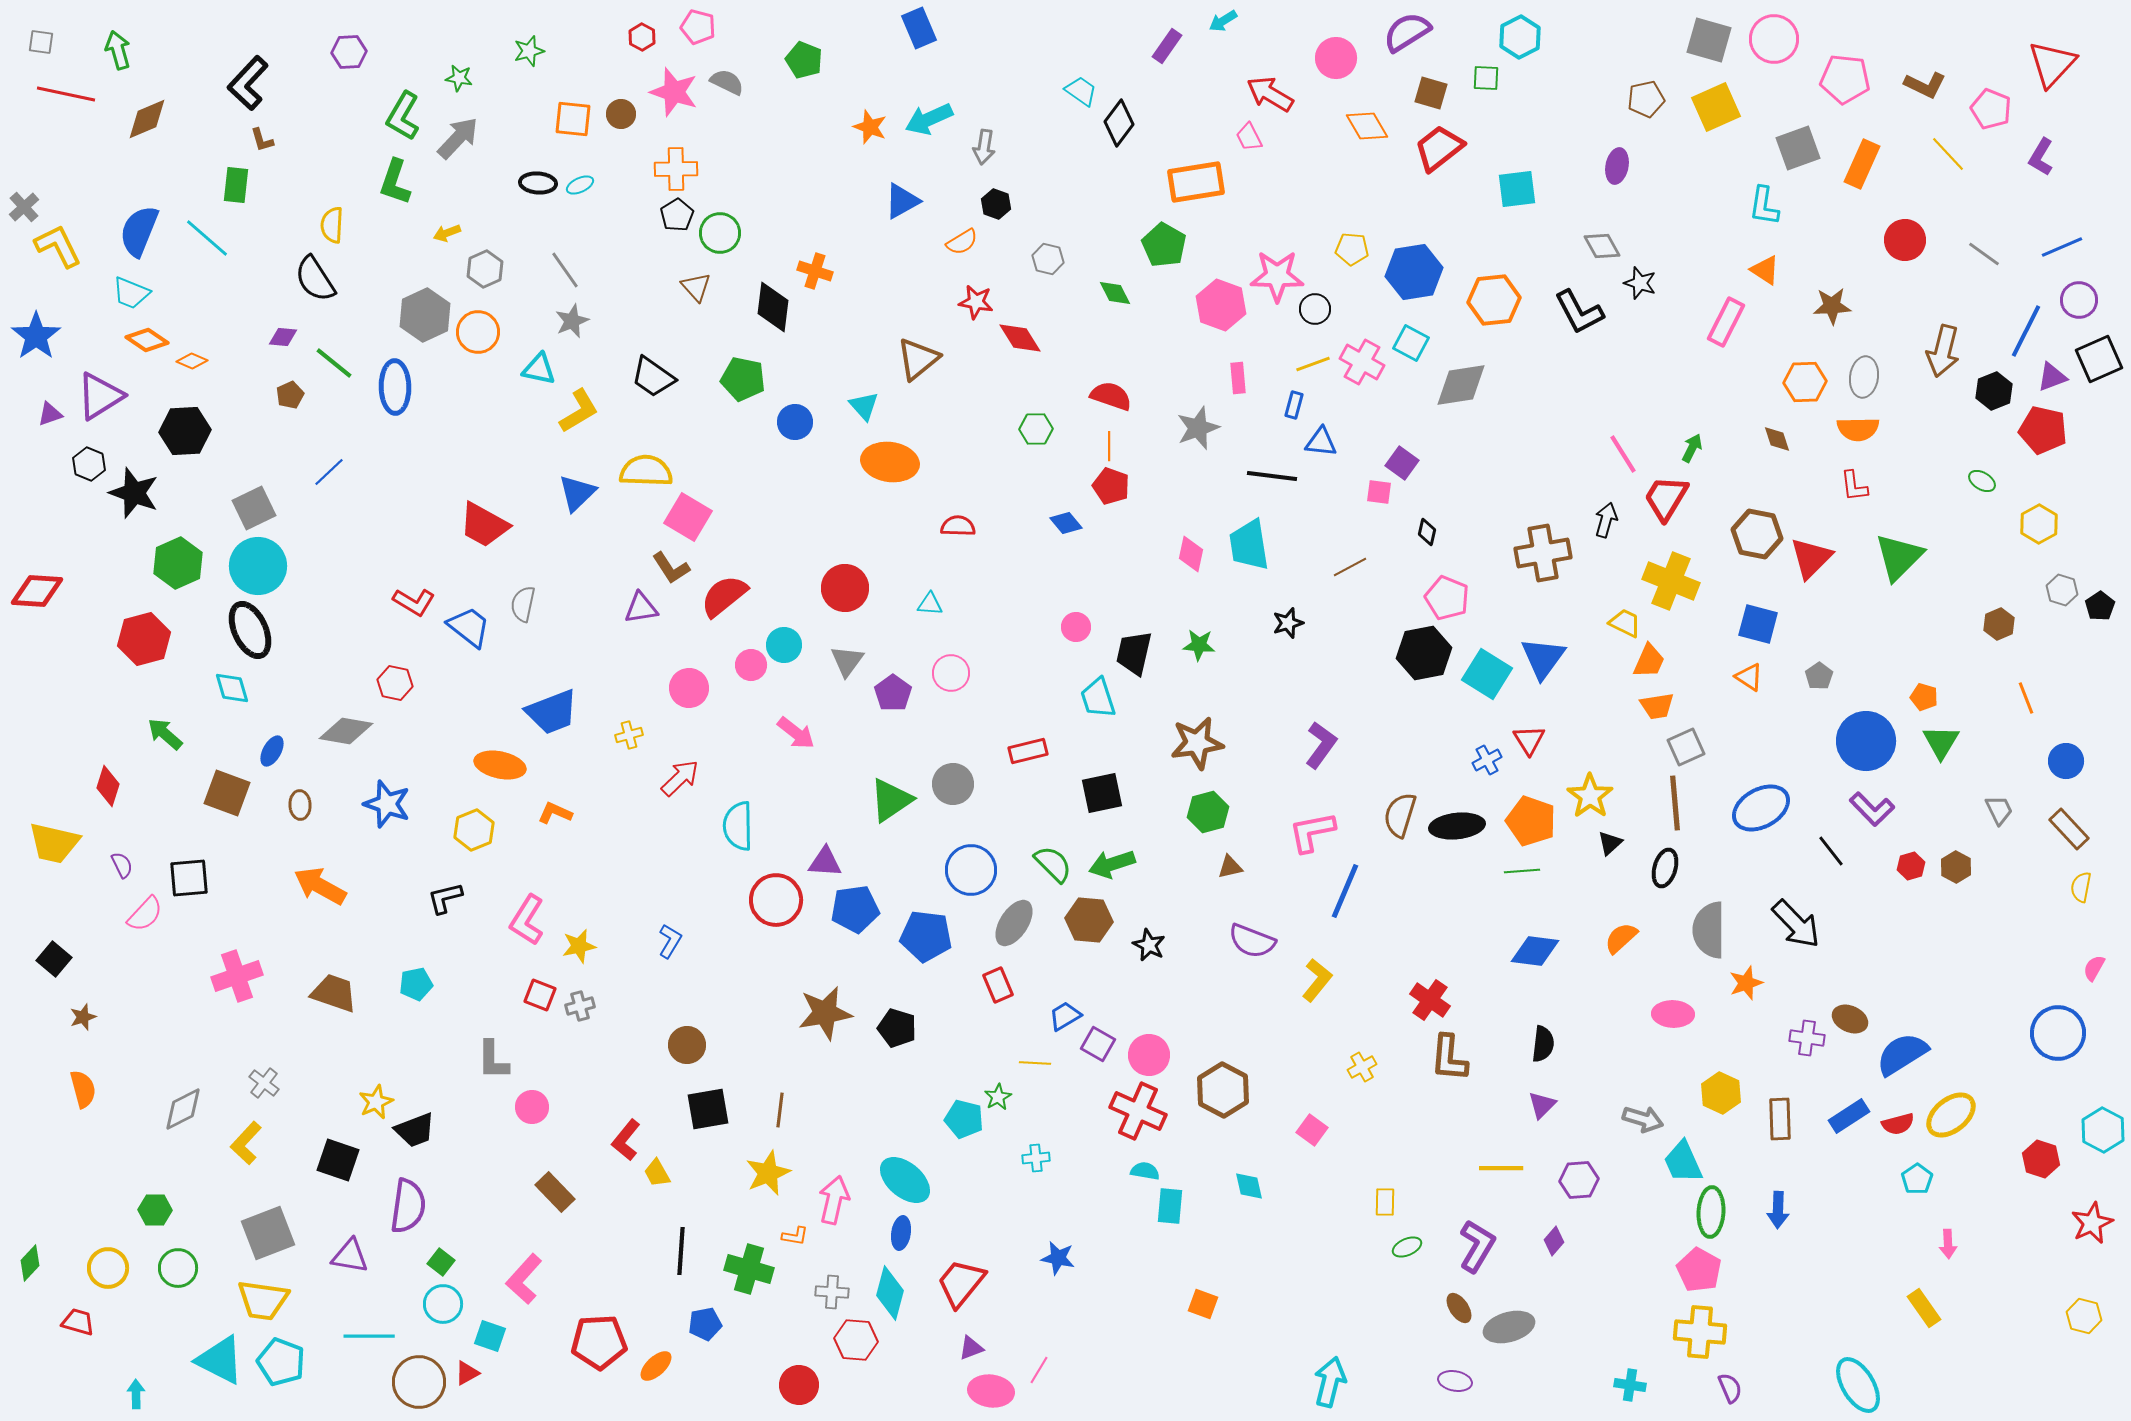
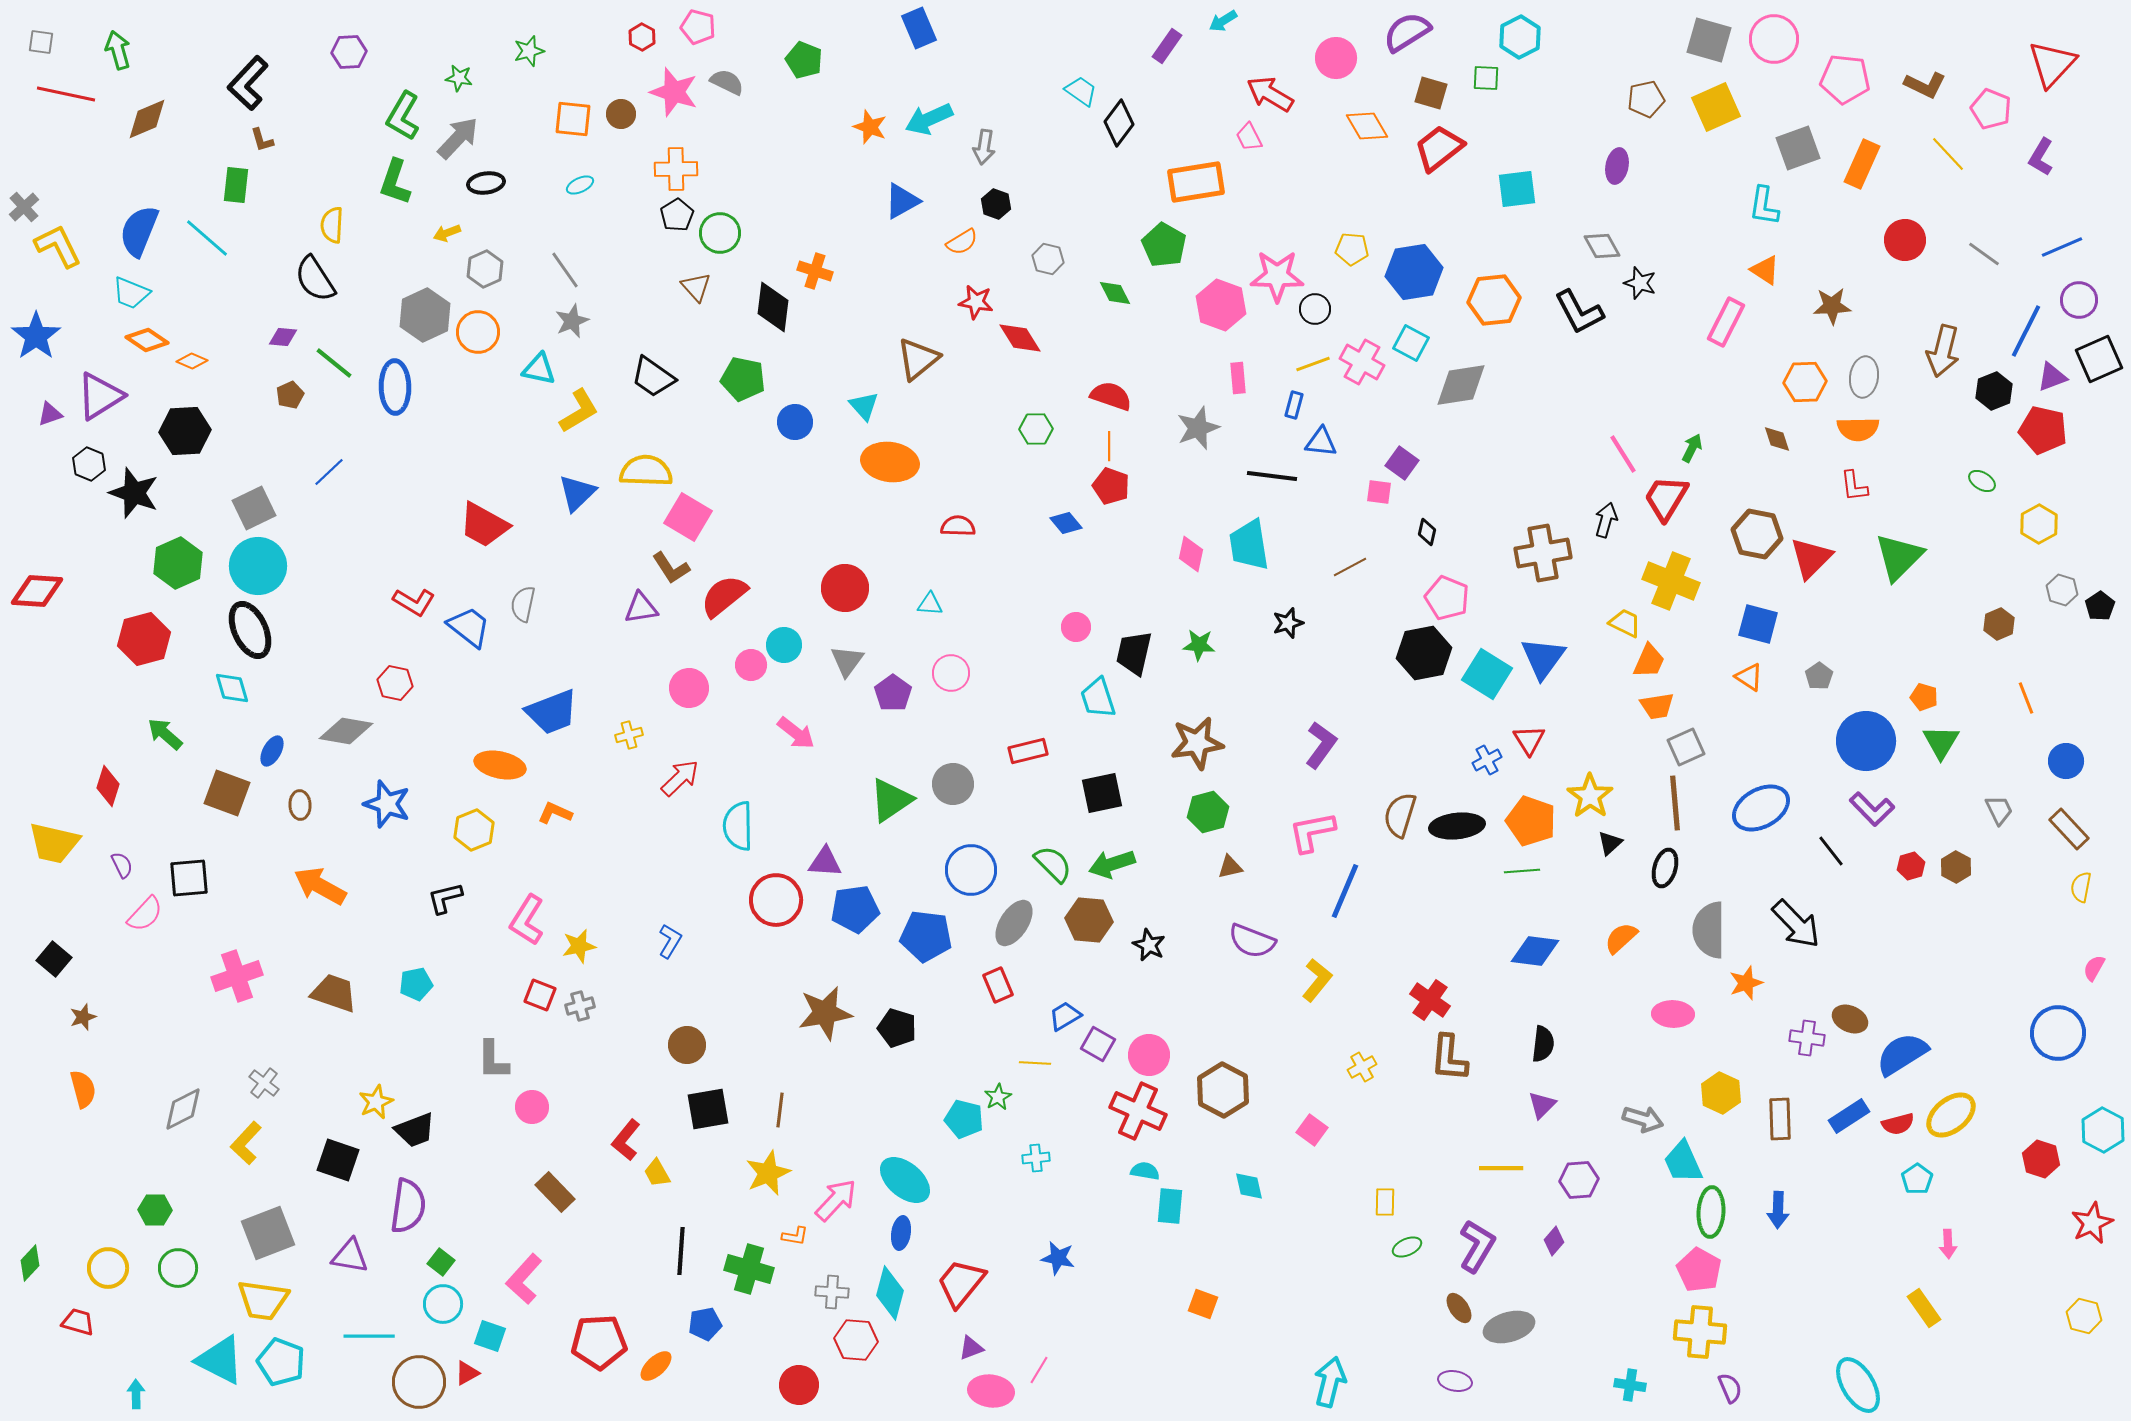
black ellipse at (538, 183): moved 52 px left; rotated 12 degrees counterclockwise
pink arrow at (834, 1200): moved 2 px right; rotated 30 degrees clockwise
